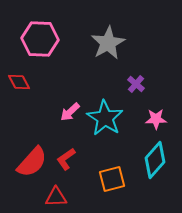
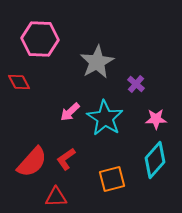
gray star: moved 11 px left, 19 px down
